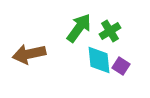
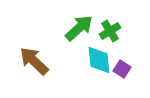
green arrow: rotated 12 degrees clockwise
brown arrow: moved 5 px right, 7 px down; rotated 56 degrees clockwise
purple square: moved 1 px right, 3 px down
